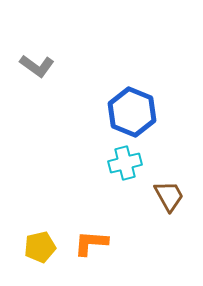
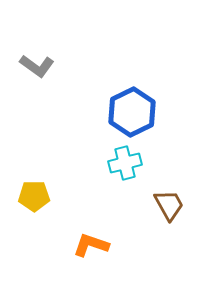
blue hexagon: rotated 12 degrees clockwise
brown trapezoid: moved 9 px down
orange L-shape: moved 2 px down; rotated 15 degrees clockwise
yellow pentagon: moved 6 px left, 51 px up; rotated 12 degrees clockwise
